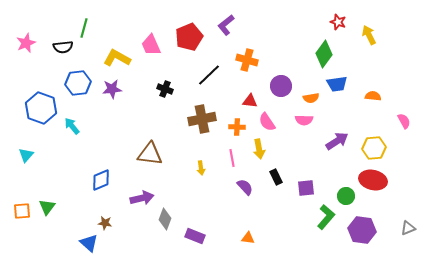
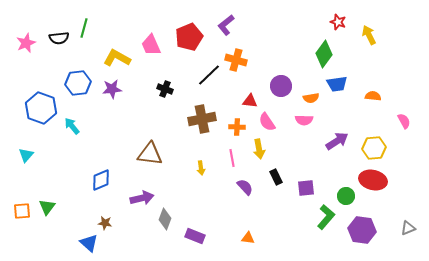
black semicircle at (63, 47): moved 4 px left, 9 px up
orange cross at (247, 60): moved 11 px left
